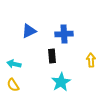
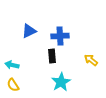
blue cross: moved 4 px left, 2 px down
yellow arrow: rotated 48 degrees counterclockwise
cyan arrow: moved 2 px left, 1 px down
